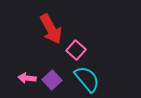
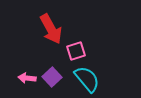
pink square: moved 1 px down; rotated 30 degrees clockwise
purple square: moved 3 px up
